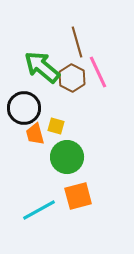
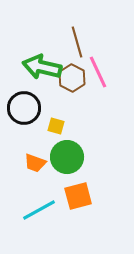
green arrow: rotated 27 degrees counterclockwise
orange trapezoid: moved 29 px down; rotated 55 degrees counterclockwise
